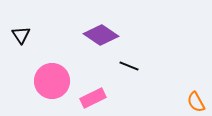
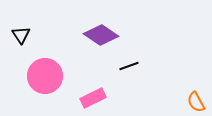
black line: rotated 42 degrees counterclockwise
pink circle: moved 7 px left, 5 px up
